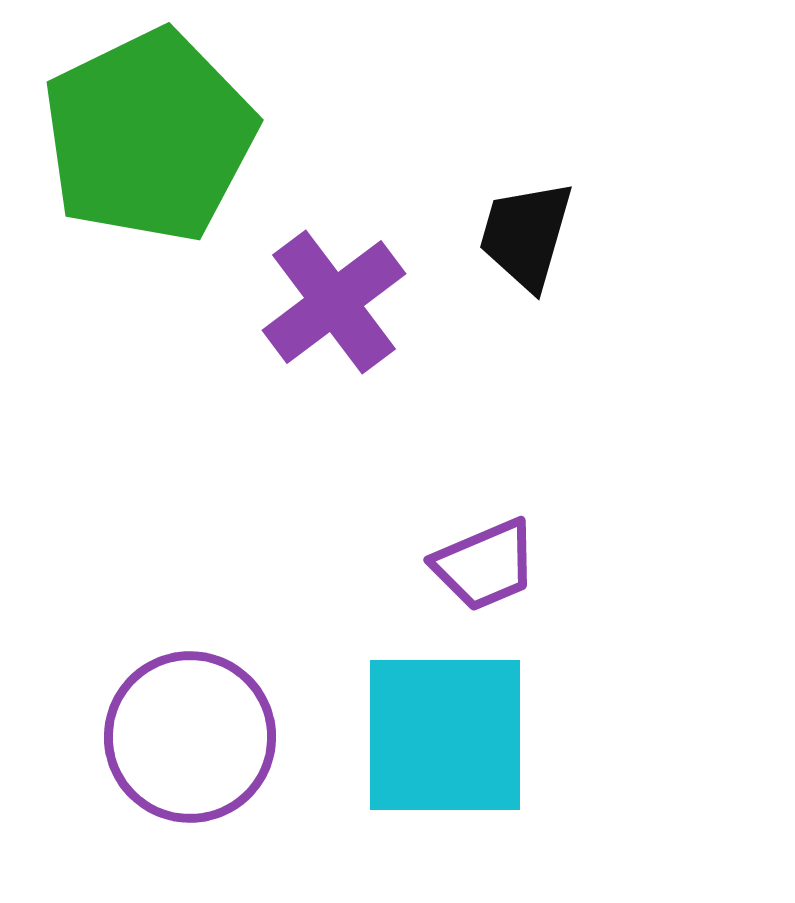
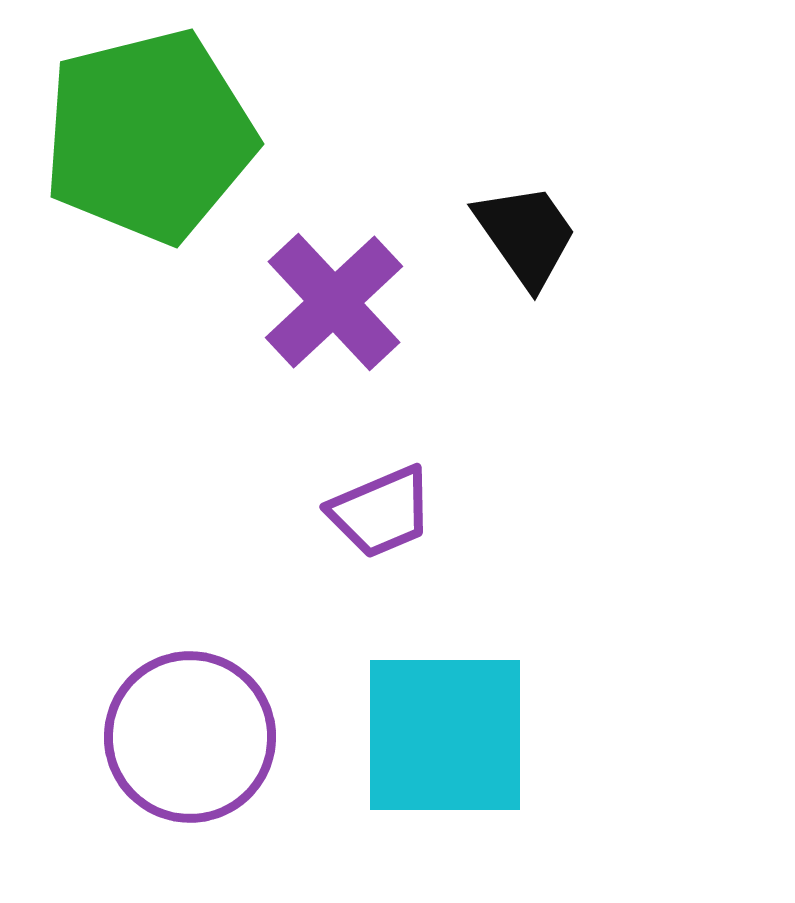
green pentagon: rotated 12 degrees clockwise
black trapezoid: rotated 129 degrees clockwise
purple cross: rotated 6 degrees counterclockwise
purple trapezoid: moved 104 px left, 53 px up
